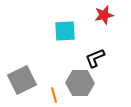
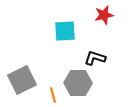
black L-shape: rotated 40 degrees clockwise
gray hexagon: moved 2 px left
orange line: moved 1 px left
